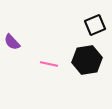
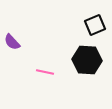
black hexagon: rotated 12 degrees clockwise
pink line: moved 4 px left, 8 px down
